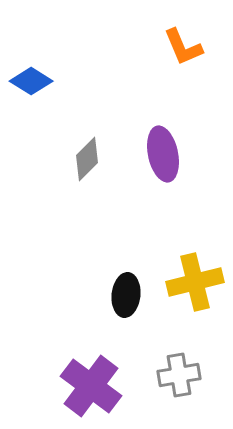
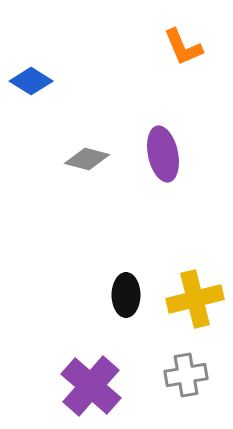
gray diamond: rotated 60 degrees clockwise
yellow cross: moved 17 px down
black ellipse: rotated 6 degrees counterclockwise
gray cross: moved 7 px right
purple cross: rotated 4 degrees clockwise
